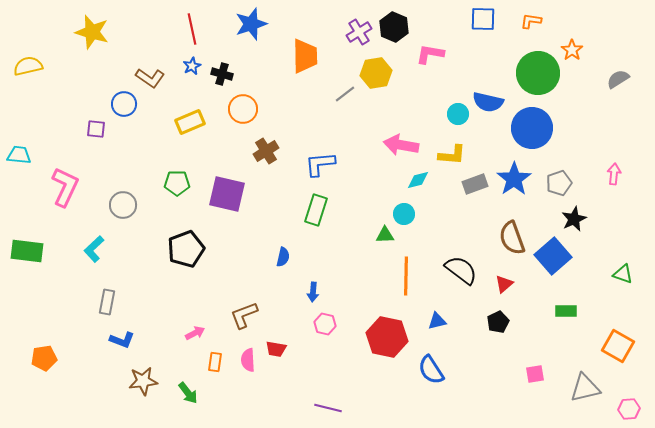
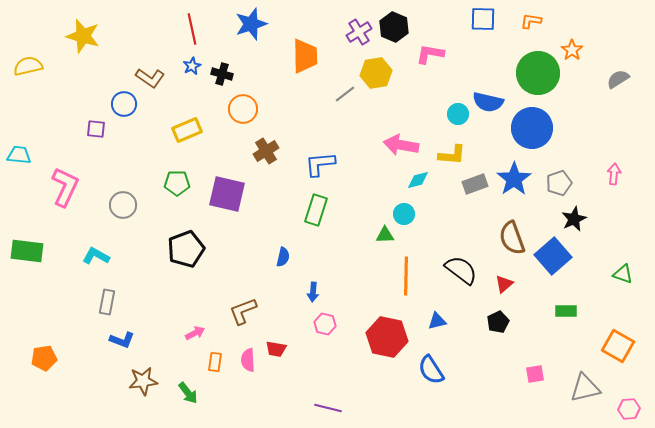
yellow star at (92, 32): moved 9 px left, 4 px down
yellow rectangle at (190, 122): moved 3 px left, 8 px down
cyan L-shape at (94, 249): moved 2 px right, 7 px down; rotated 72 degrees clockwise
brown L-shape at (244, 315): moved 1 px left, 4 px up
